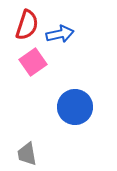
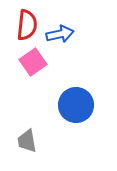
red semicircle: rotated 12 degrees counterclockwise
blue circle: moved 1 px right, 2 px up
gray trapezoid: moved 13 px up
